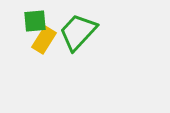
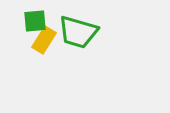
green trapezoid: rotated 117 degrees counterclockwise
